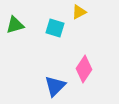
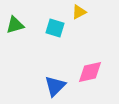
pink diamond: moved 6 px right, 3 px down; rotated 44 degrees clockwise
